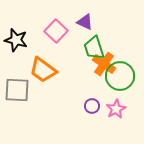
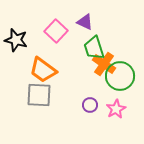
gray square: moved 22 px right, 5 px down
purple circle: moved 2 px left, 1 px up
